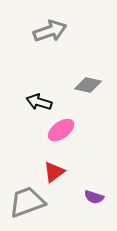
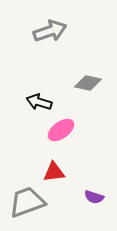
gray diamond: moved 2 px up
red triangle: rotated 30 degrees clockwise
